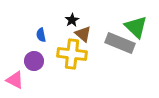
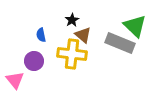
green triangle: moved 1 px left, 1 px up
brown triangle: moved 1 px down
pink triangle: rotated 24 degrees clockwise
